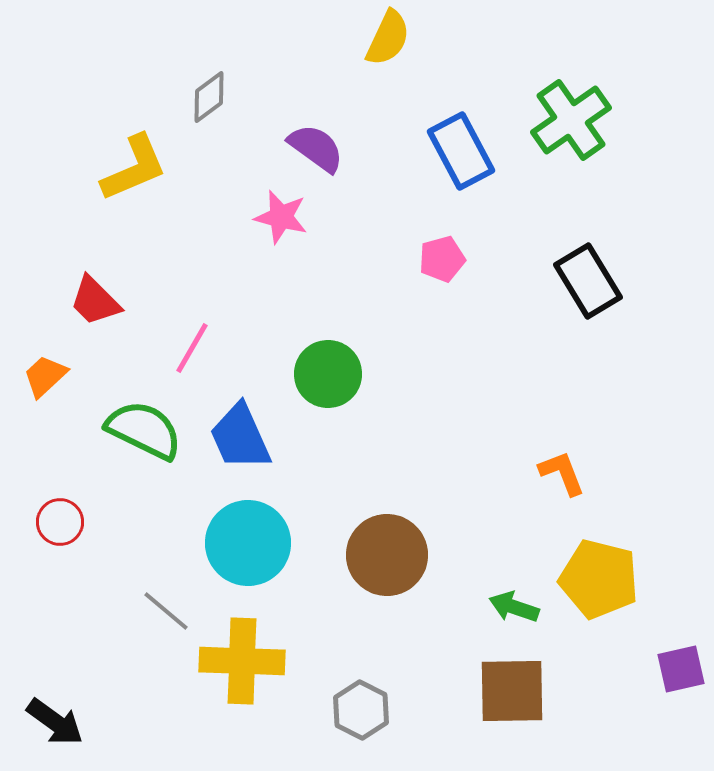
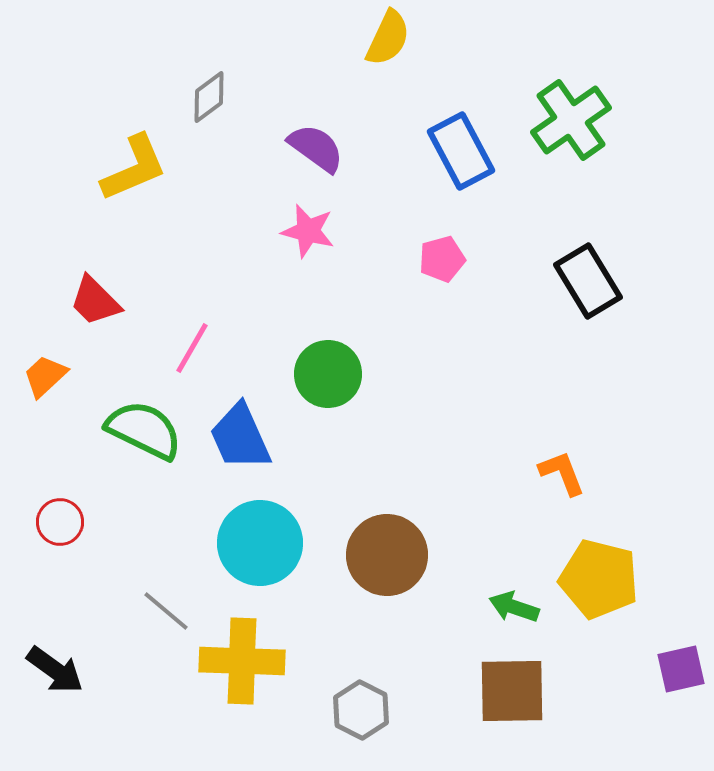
pink star: moved 27 px right, 14 px down
cyan circle: moved 12 px right
black arrow: moved 52 px up
